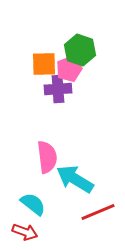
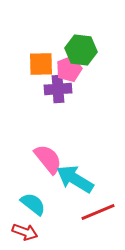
green hexagon: moved 1 px right; rotated 12 degrees counterclockwise
orange square: moved 3 px left
pink semicircle: moved 1 px right, 2 px down; rotated 32 degrees counterclockwise
